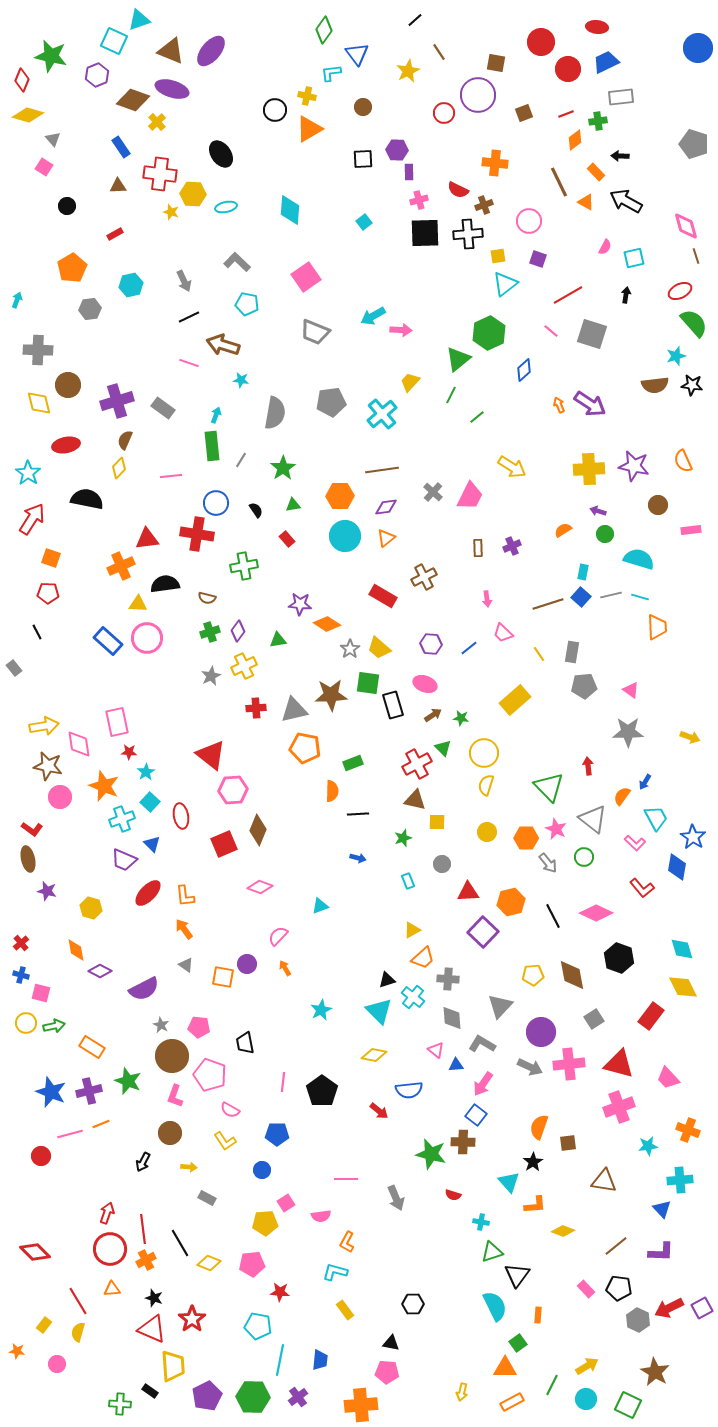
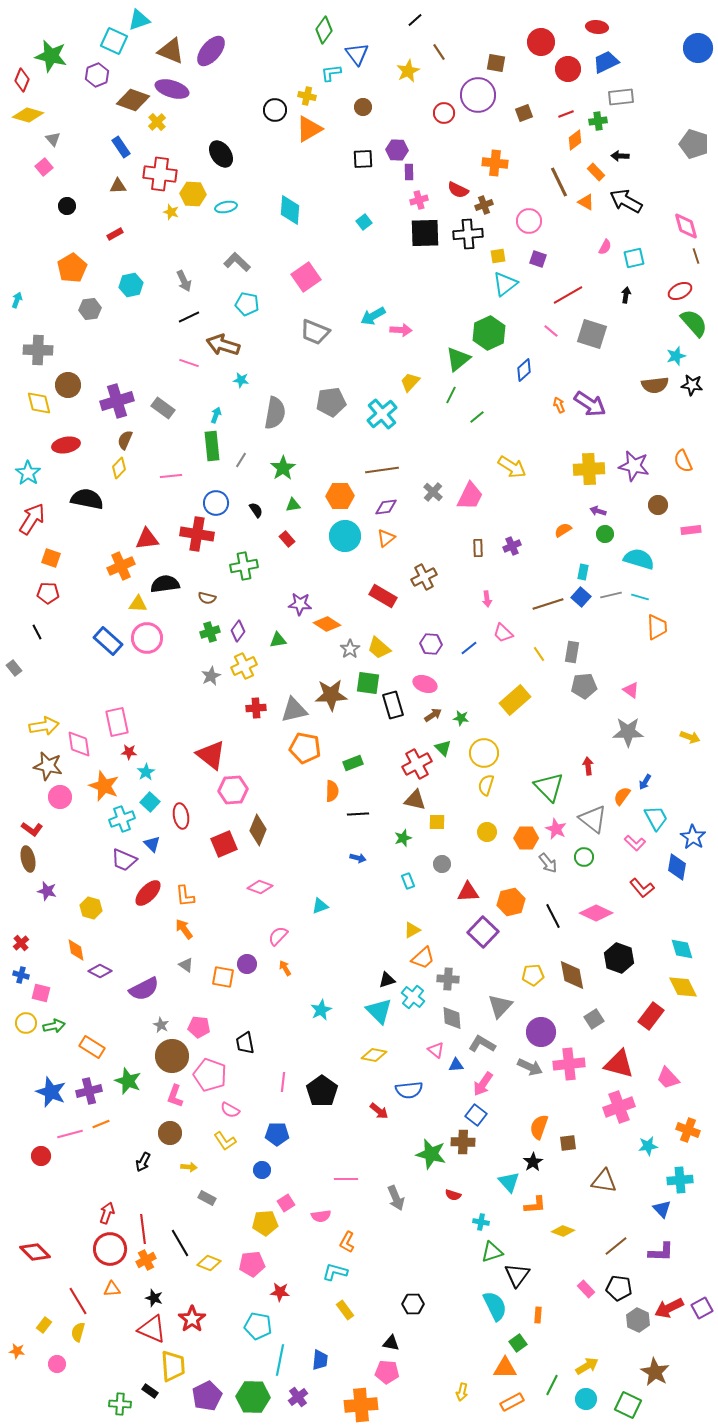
pink square at (44, 167): rotated 18 degrees clockwise
